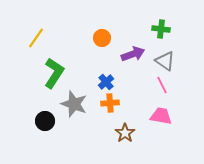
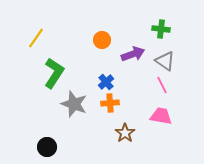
orange circle: moved 2 px down
black circle: moved 2 px right, 26 px down
